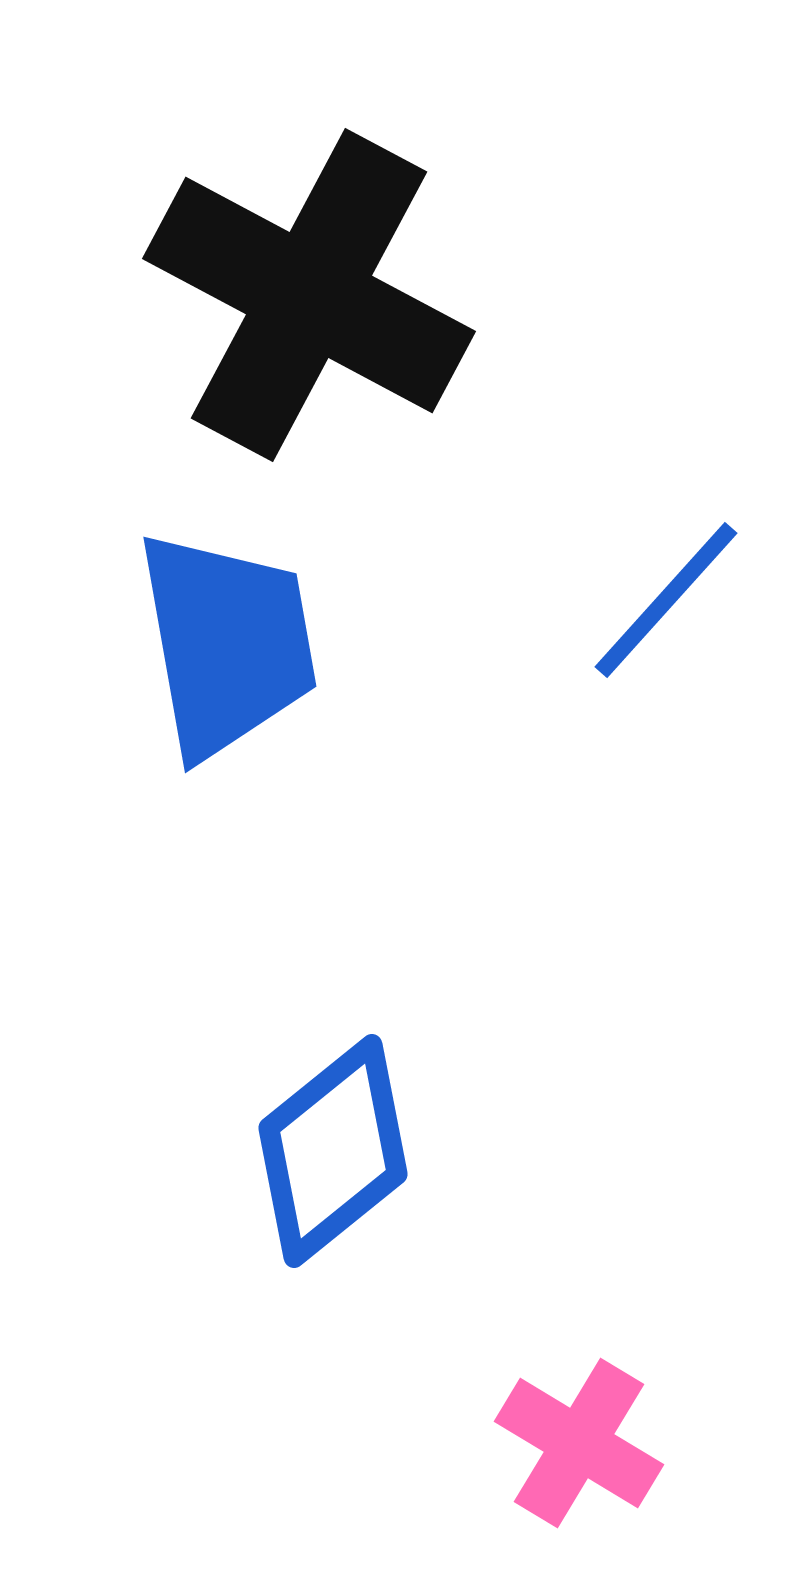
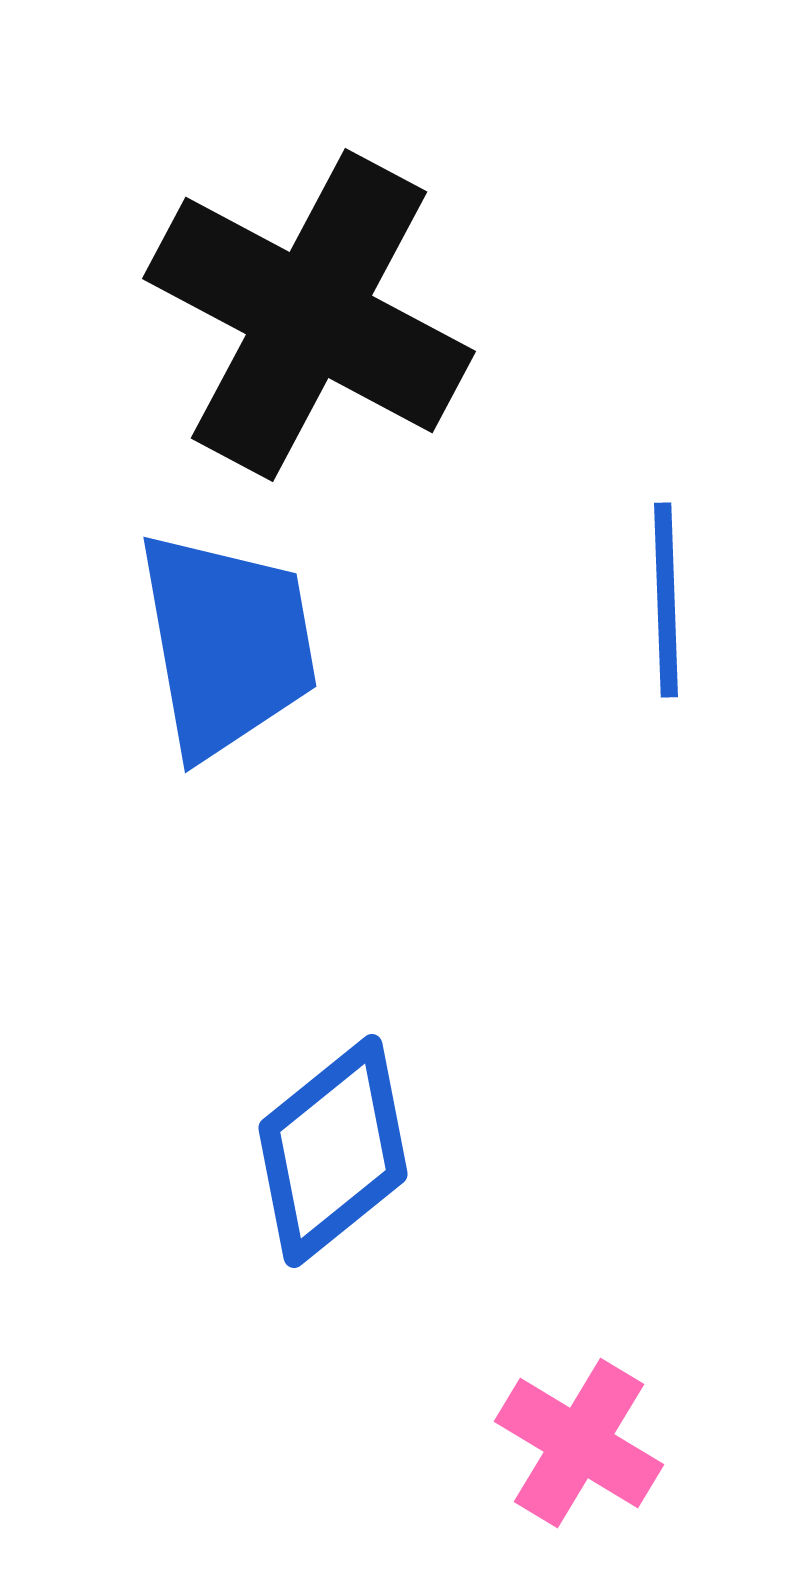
black cross: moved 20 px down
blue line: rotated 44 degrees counterclockwise
